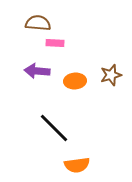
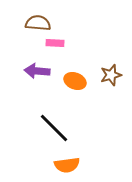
orange ellipse: rotated 25 degrees clockwise
orange semicircle: moved 10 px left
